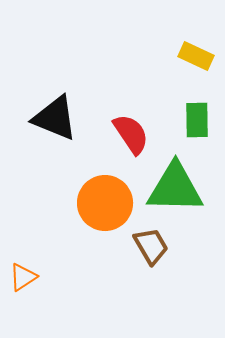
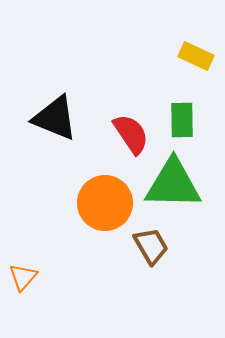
green rectangle: moved 15 px left
green triangle: moved 2 px left, 4 px up
orange triangle: rotated 16 degrees counterclockwise
